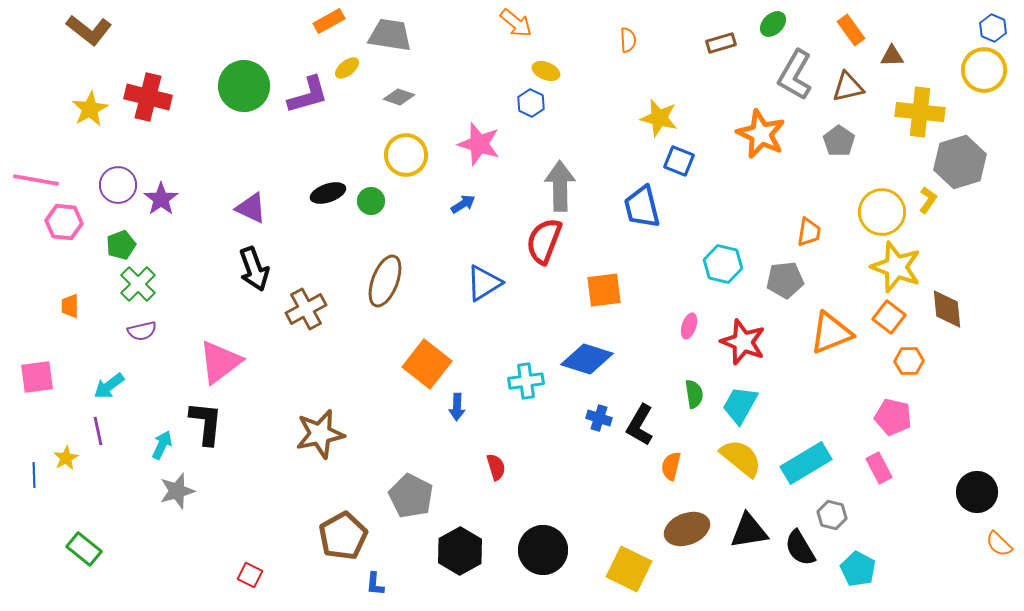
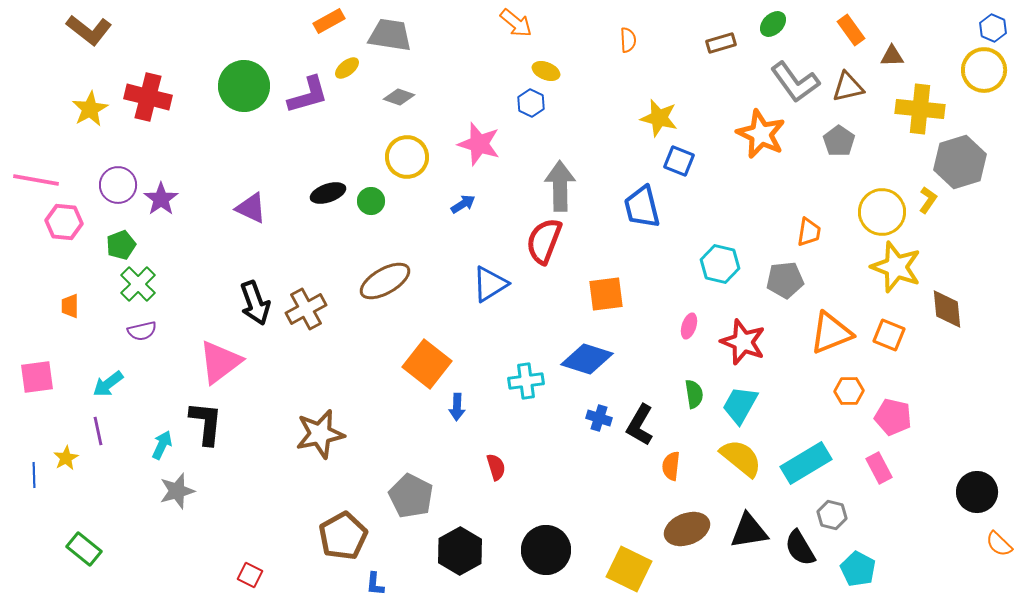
gray L-shape at (795, 75): moved 7 px down; rotated 66 degrees counterclockwise
yellow cross at (920, 112): moved 3 px up
yellow circle at (406, 155): moved 1 px right, 2 px down
cyan hexagon at (723, 264): moved 3 px left
black arrow at (254, 269): moved 1 px right, 34 px down
brown ellipse at (385, 281): rotated 39 degrees clockwise
blue triangle at (484, 283): moved 6 px right, 1 px down
orange square at (604, 290): moved 2 px right, 4 px down
orange square at (889, 317): moved 18 px down; rotated 16 degrees counterclockwise
orange hexagon at (909, 361): moved 60 px left, 30 px down
cyan arrow at (109, 386): moved 1 px left, 2 px up
orange semicircle at (671, 466): rotated 8 degrees counterclockwise
black circle at (543, 550): moved 3 px right
